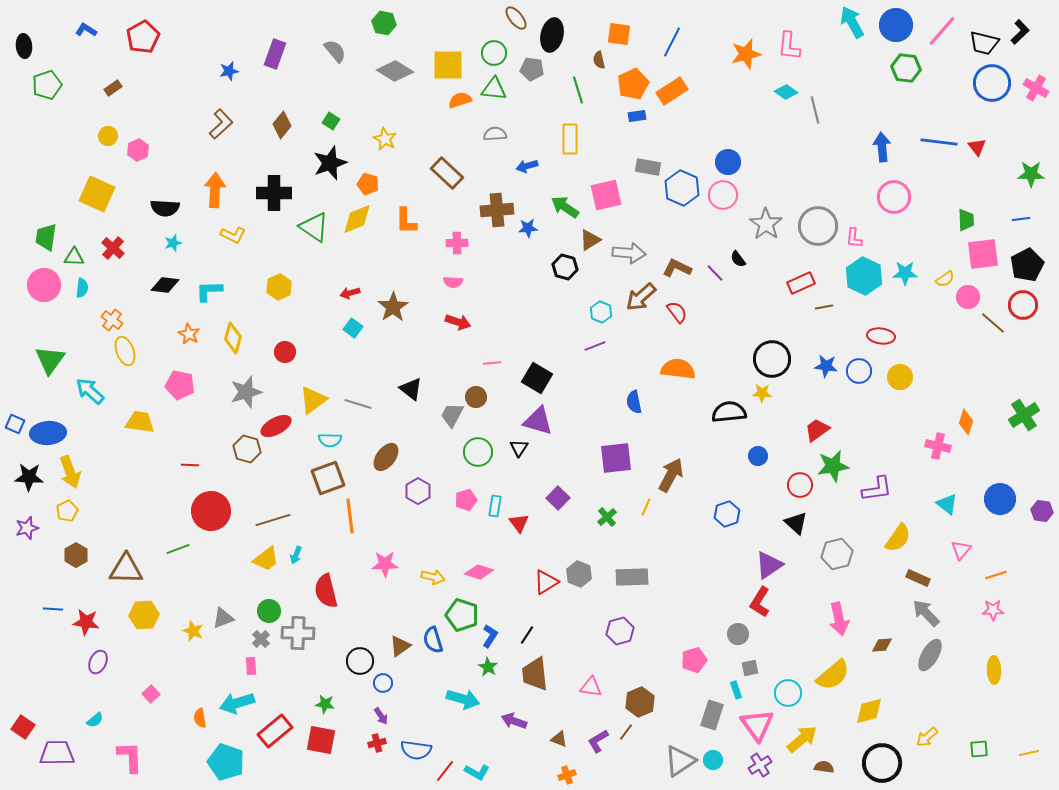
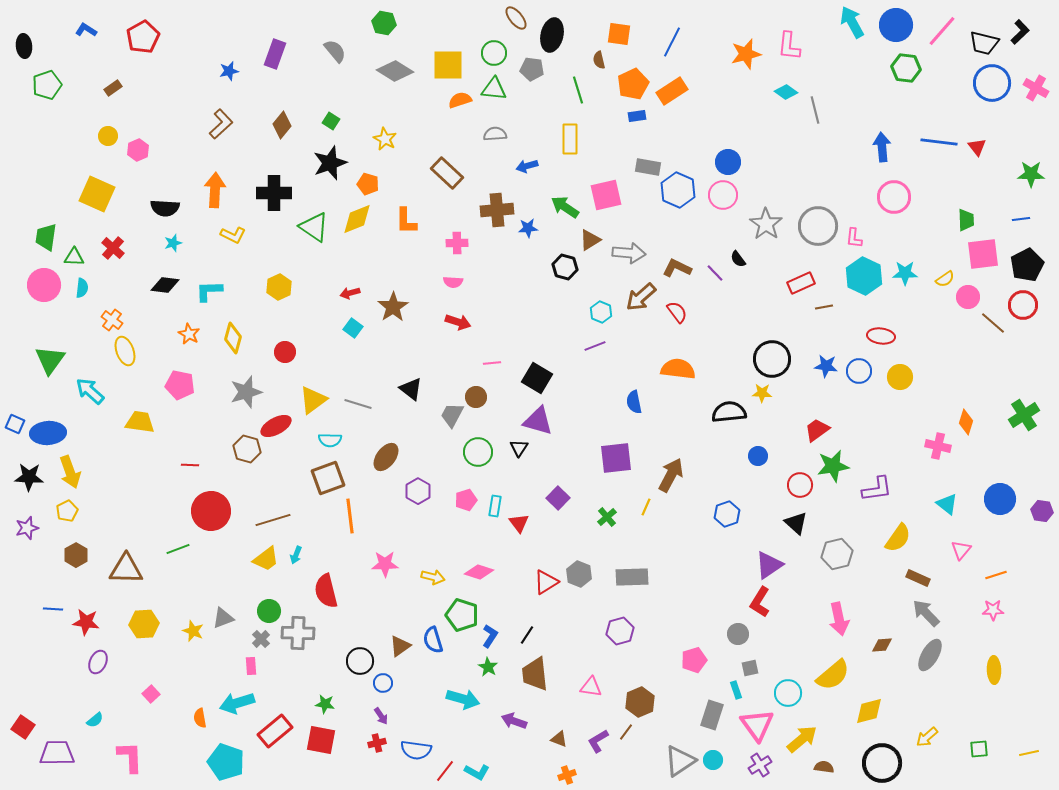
blue hexagon at (682, 188): moved 4 px left, 2 px down
yellow hexagon at (144, 615): moved 9 px down
